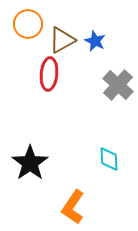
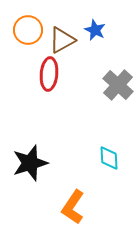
orange circle: moved 6 px down
blue star: moved 11 px up
cyan diamond: moved 1 px up
black star: rotated 18 degrees clockwise
